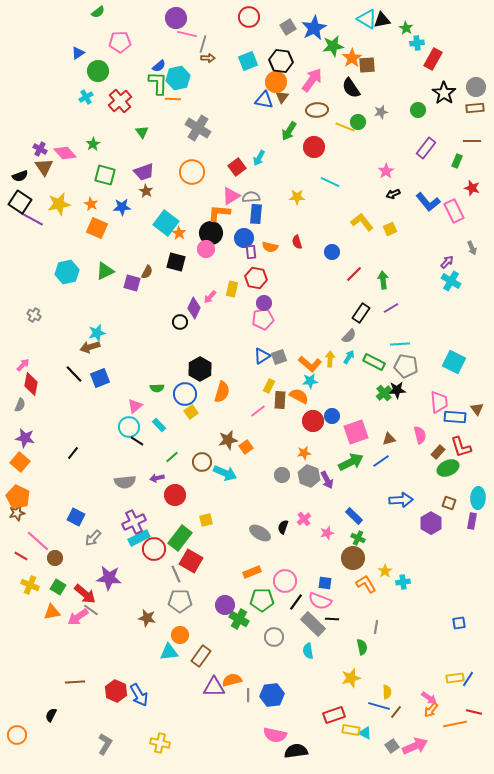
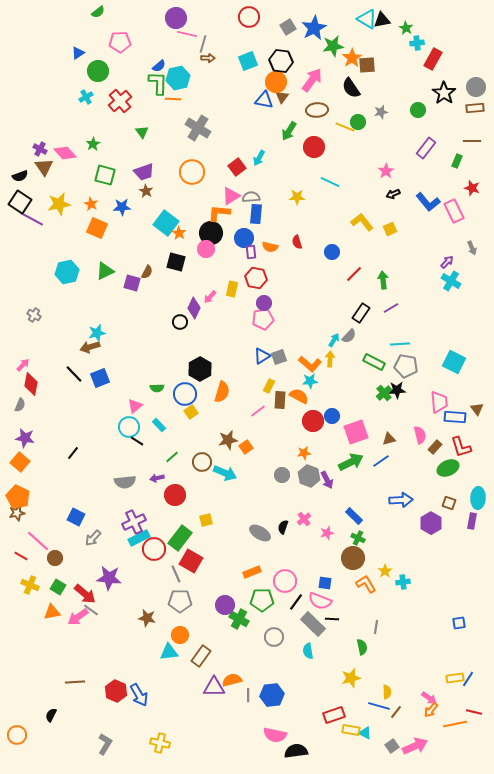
cyan arrow at (349, 357): moved 15 px left, 17 px up
brown rectangle at (438, 452): moved 3 px left, 5 px up
